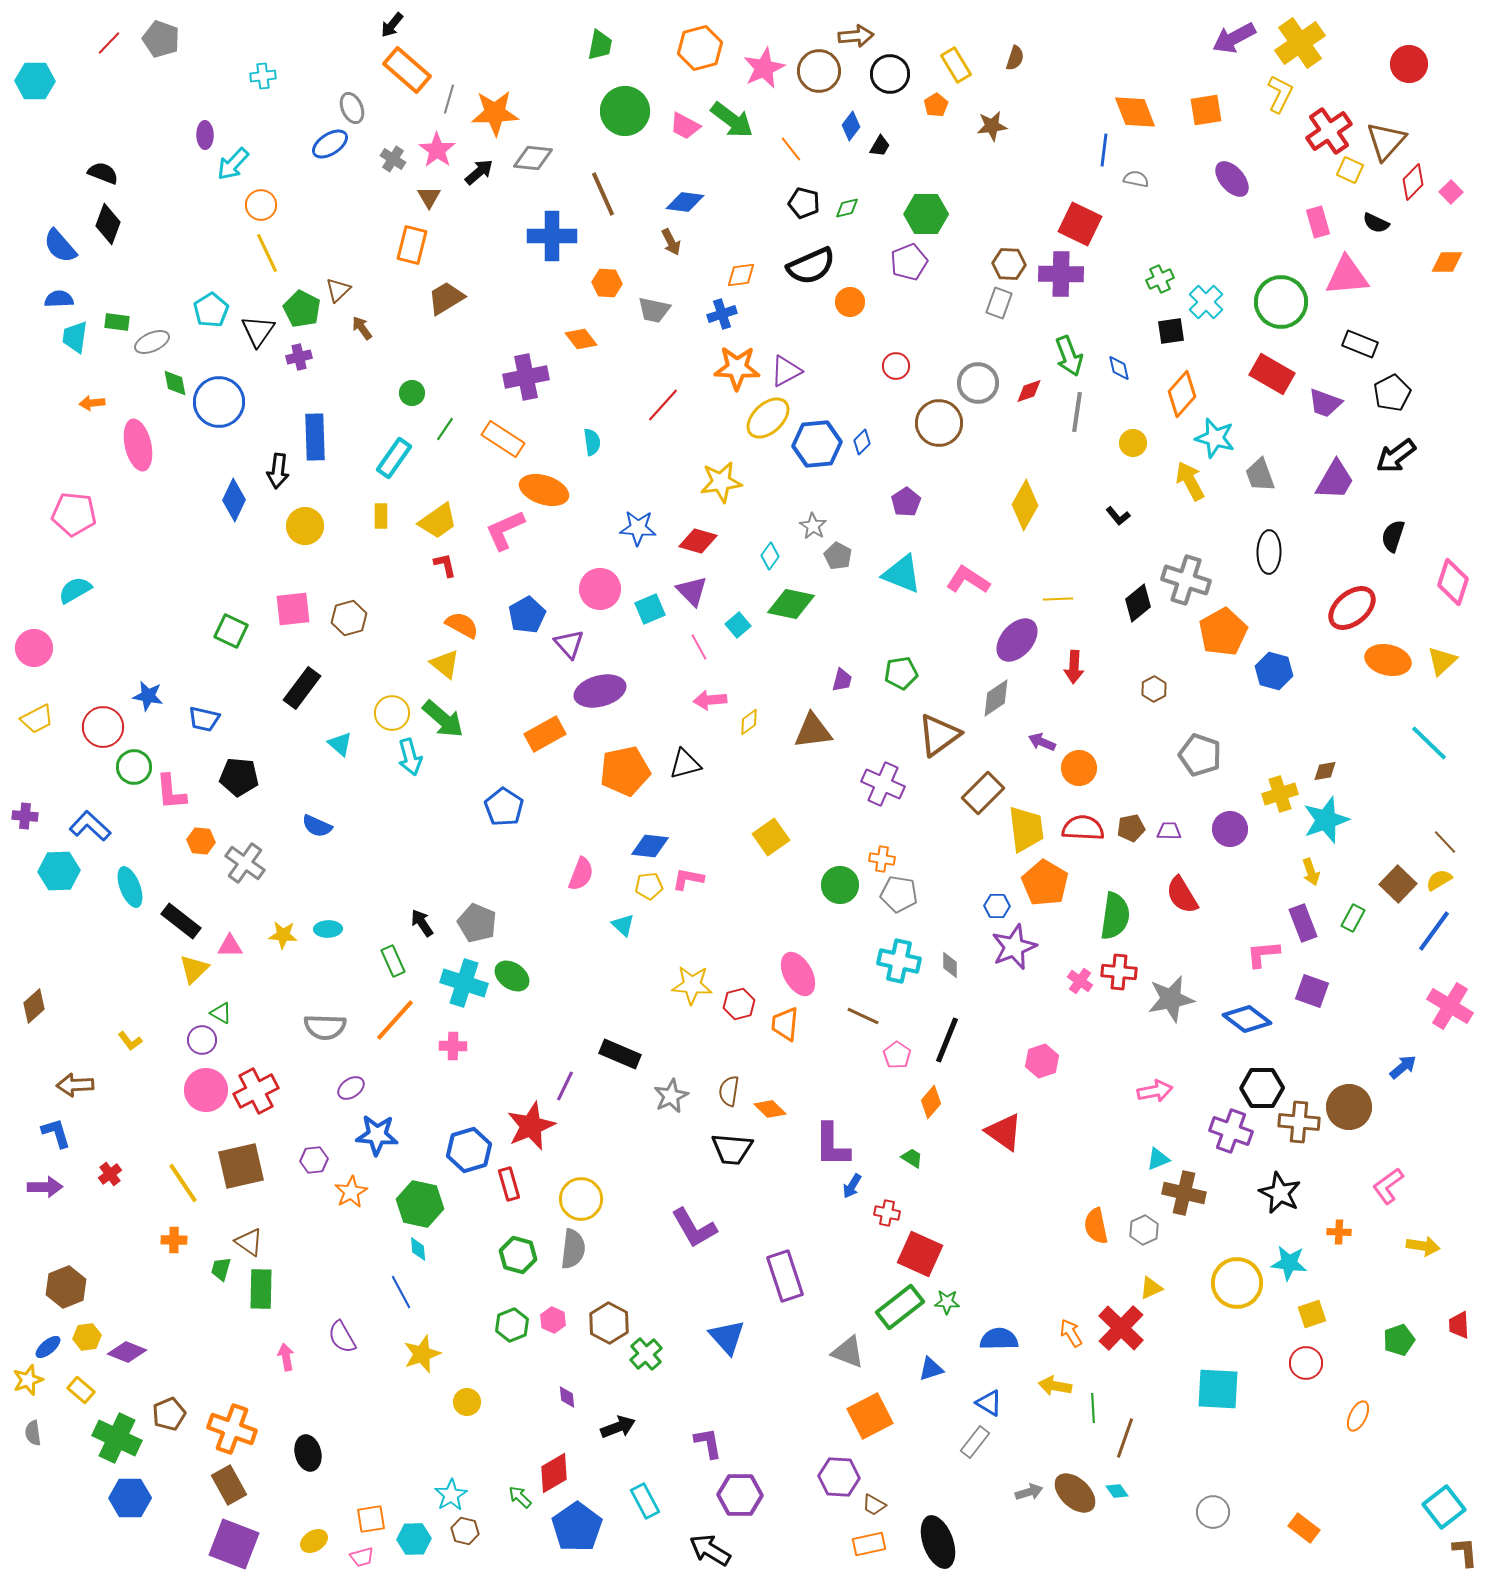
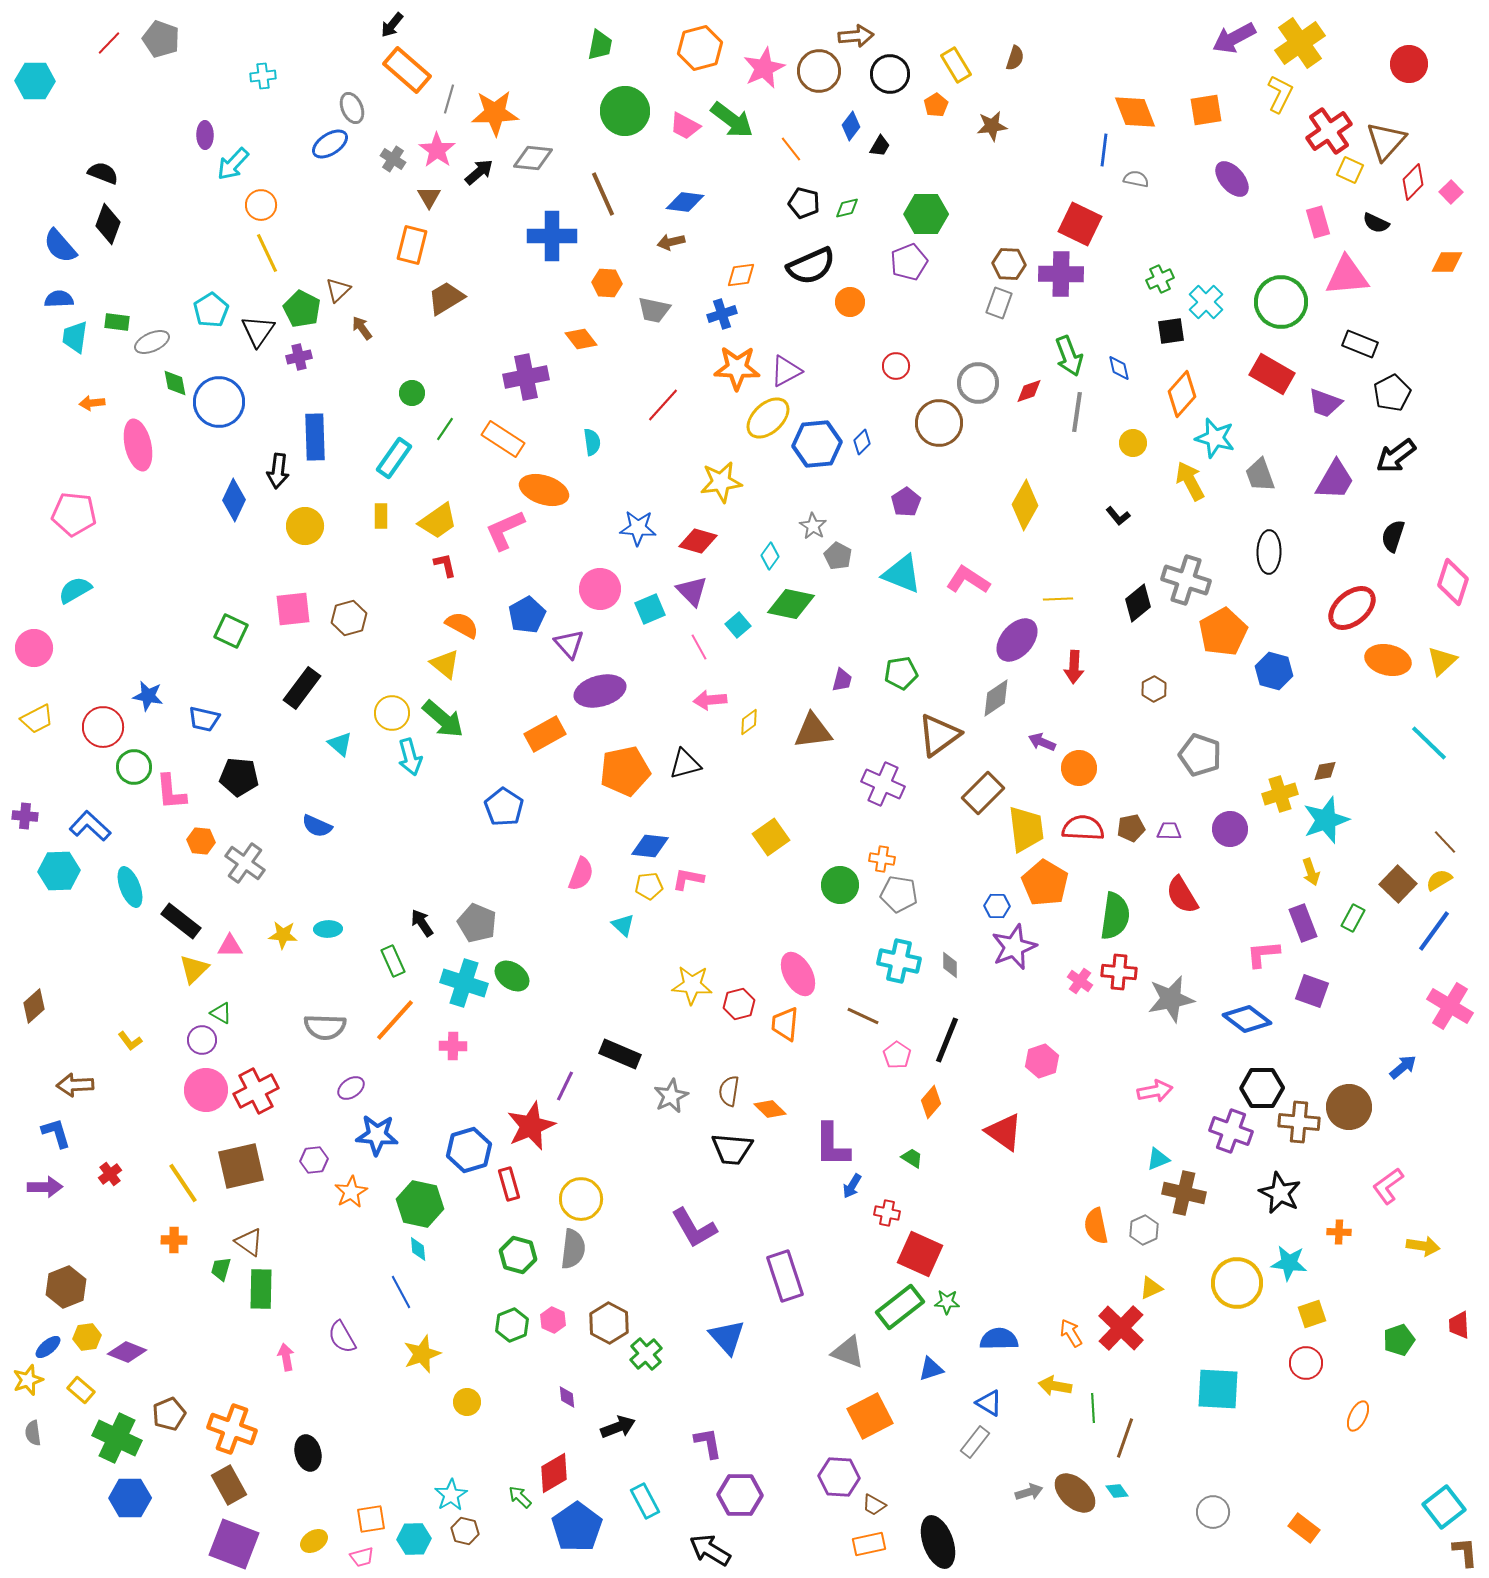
brown arrow at (671, 242): rotated 104 degrees clockwise
